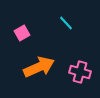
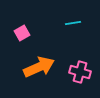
cyan line: moved 7 px right; rotated 56 degrees counterclockwise
